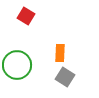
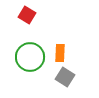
red square: moved 1 px right, 1 px up
green circle: moved 13 px right, 8 px up
